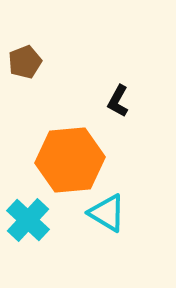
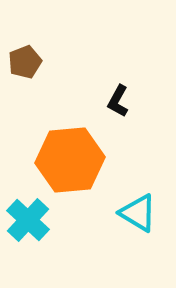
cyan triangle: moved 31 px right
